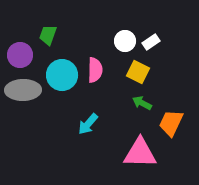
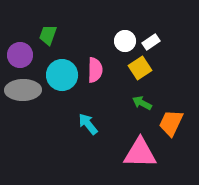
yellow square: moved 2 px right, 4 px up; rotated 30 degrees clockwise
cyan arrow: rotated 100 degrees clockwise
